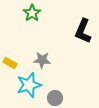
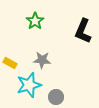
green star: moved 3 px right, 8 px down
gray circle: moved 1 px right, 1 px up
